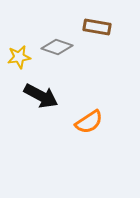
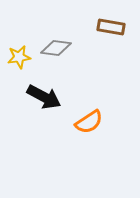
brown rectangle: moved 14 px right
gray diamond: moved 1 px left, 1 px down; rotated 12 degrees counterclockwise
black arrow: moved 3 px right, 1 px down
